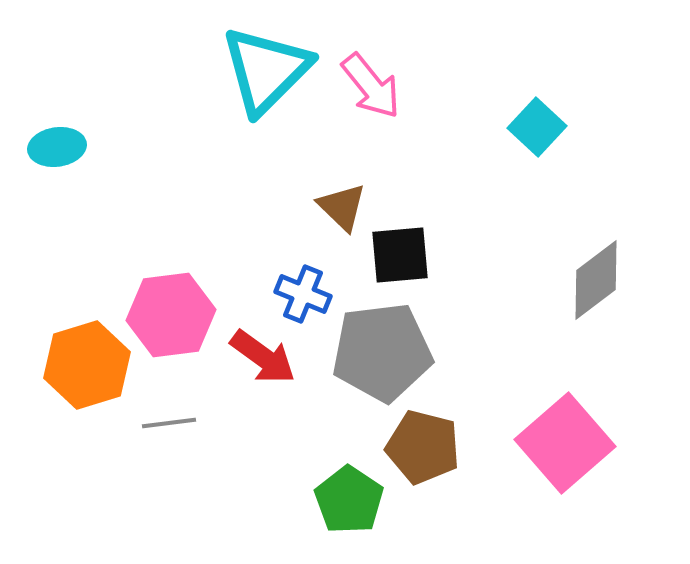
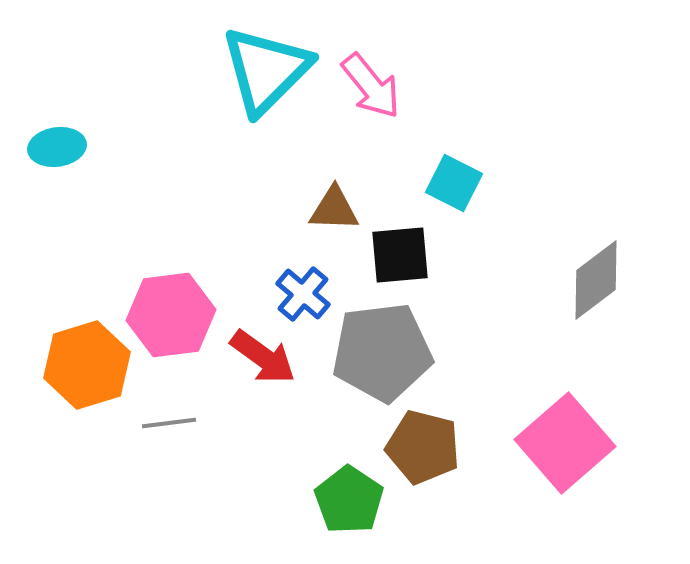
cyan square: moved 83 px left, 56 px down; rotated 16 degrees counterclockwise
brown triangle: moved 8 px left, 2 px down; rotated 42 degrees counterclockwise
blue cross: rotated 18 degrees clockwise
